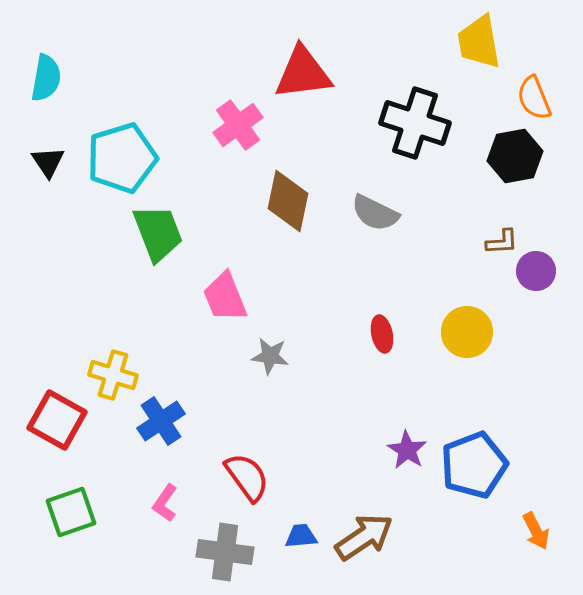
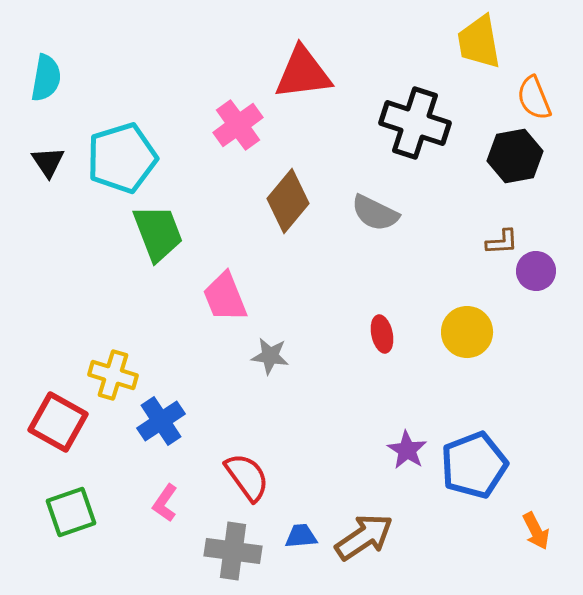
brown diamond: rotated 28 degrees clockwise
red square: moved 1 px right, 2 px down
gray cross: moved 8 px right, 1 px up
